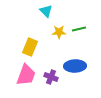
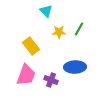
green line: rotated 48 degrees counterclockwise
yellow rectangle: moved 1 px right, 1 px up; rotated 60 degrees counterclockwise
blue ellipse: moved 1 px down
purple cross: moved 3 px down
